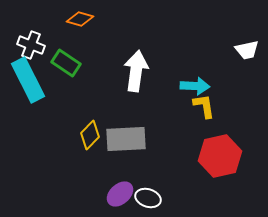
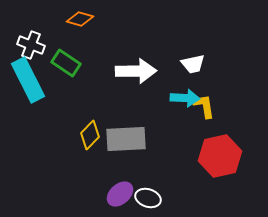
white trapezoid: moved 54 px left, 14 px down
white arrow: rotated 81 degrees clockwise
cyan arrow: moved 10 px left, 12 px down
